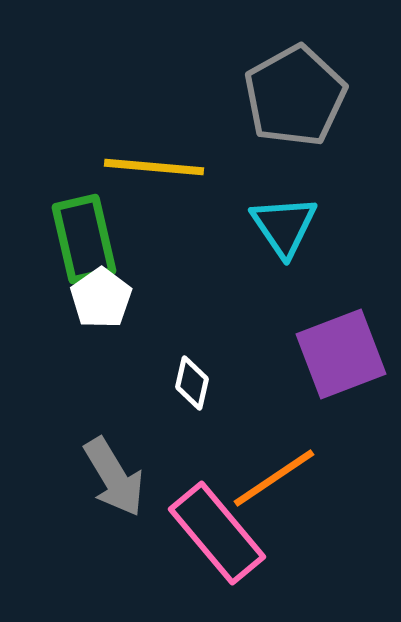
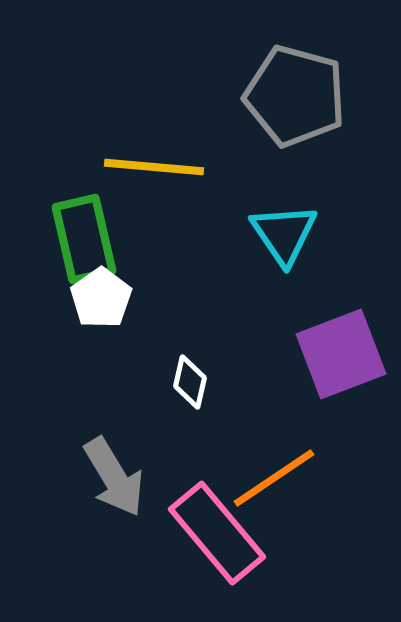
gray pentagon: rotated 28 degrees counterclockwise
cyan triangle: moved 8 px down
white diamond: moved 2 px left, 1 px up
